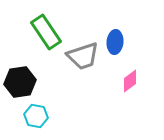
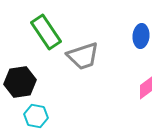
blue ellipse: moved 26 px right, 6 px up
pink diamond: moved 16 px right, 7 px down
